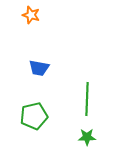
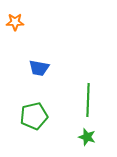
orange star: moved 16 px left, 7 px down; rotated 18 degrees counterclockwise
green line: moved 1 px right, 1 px down
green star: rotated 18 degrees clockwise
